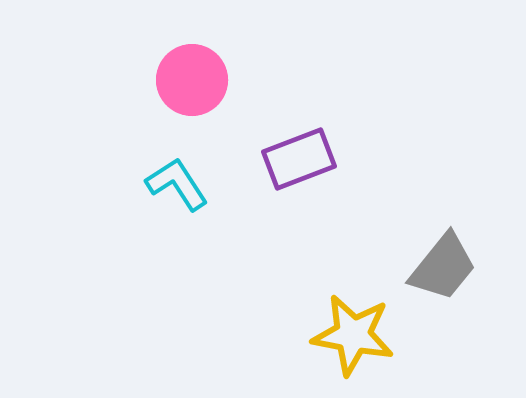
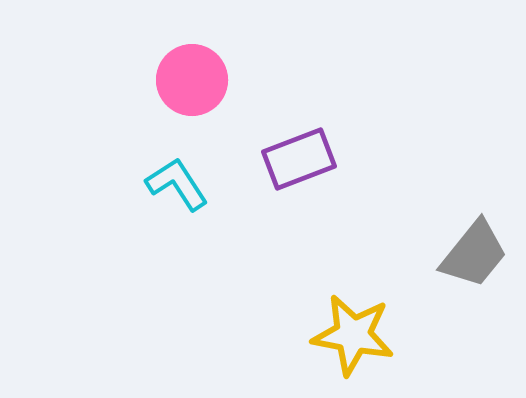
gray trapezoid: moved 31 px right, 13 px up
